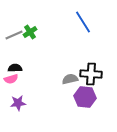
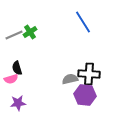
black semicircle: moved 2 px right; rotated 104 degrees counterclockwise
black cross: moved 2 px left
purple hexagon: moved 2 px up
